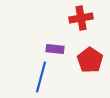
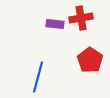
purple rectangle: moved 25 px up
blue line: moved 3 px left
